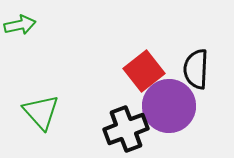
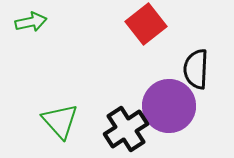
green arrow: moved 11 px right, 3 px up
red square: moved 2 px right, 47 px up
green triangle: moved 19 px right, 9 px down
black cross: rotated 12 degrees counterclockwise
